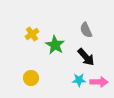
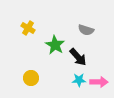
gray semicircle: rotated 49 degrees counterclockwise
yellow cross: moved 4 px left, 6 px up; rotated 24 degrees counterclockwise
black arrow: moved 8 px left
